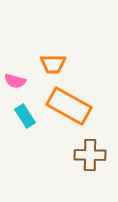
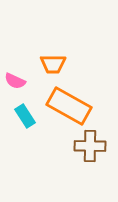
pink semicircle: rotated 10 degrees clockwise
brown cross: moved 9 px up
